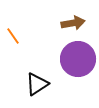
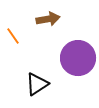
brown arrow: moved 25 px left, 4 px up
purple circle: moved 1 px up
